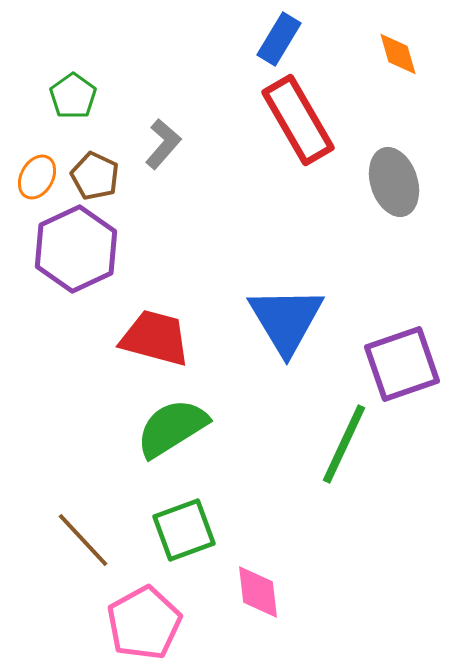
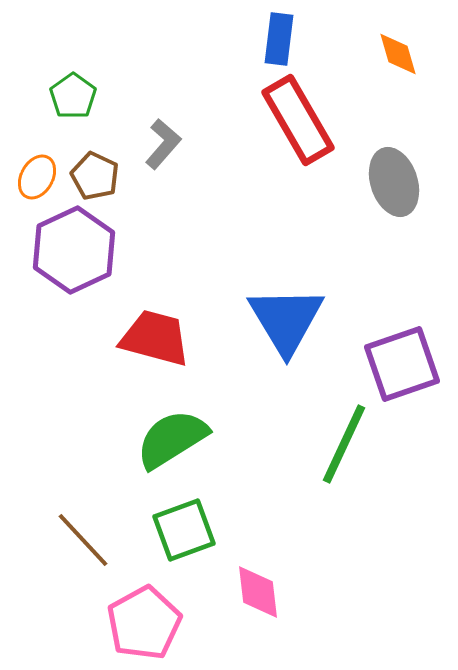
blue rectangle: rotated 24 degrees counterclockwise
purple hexagon: moved 2 px left, 1 px down
green semicircle: moved 11 px down
